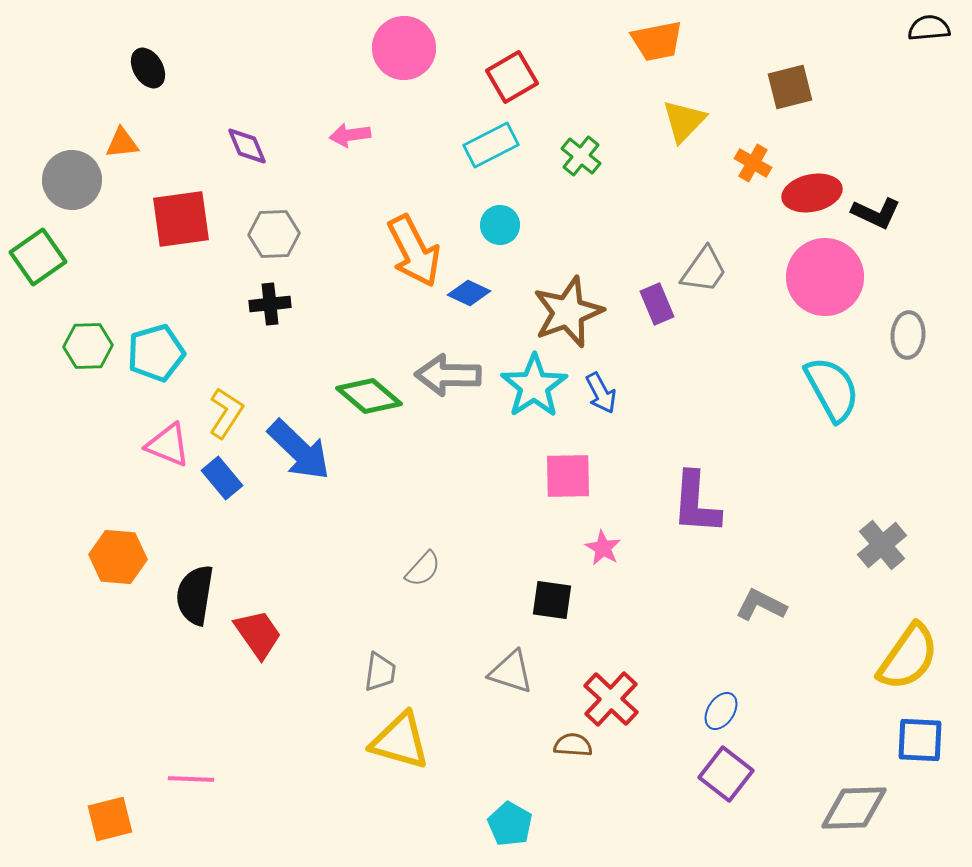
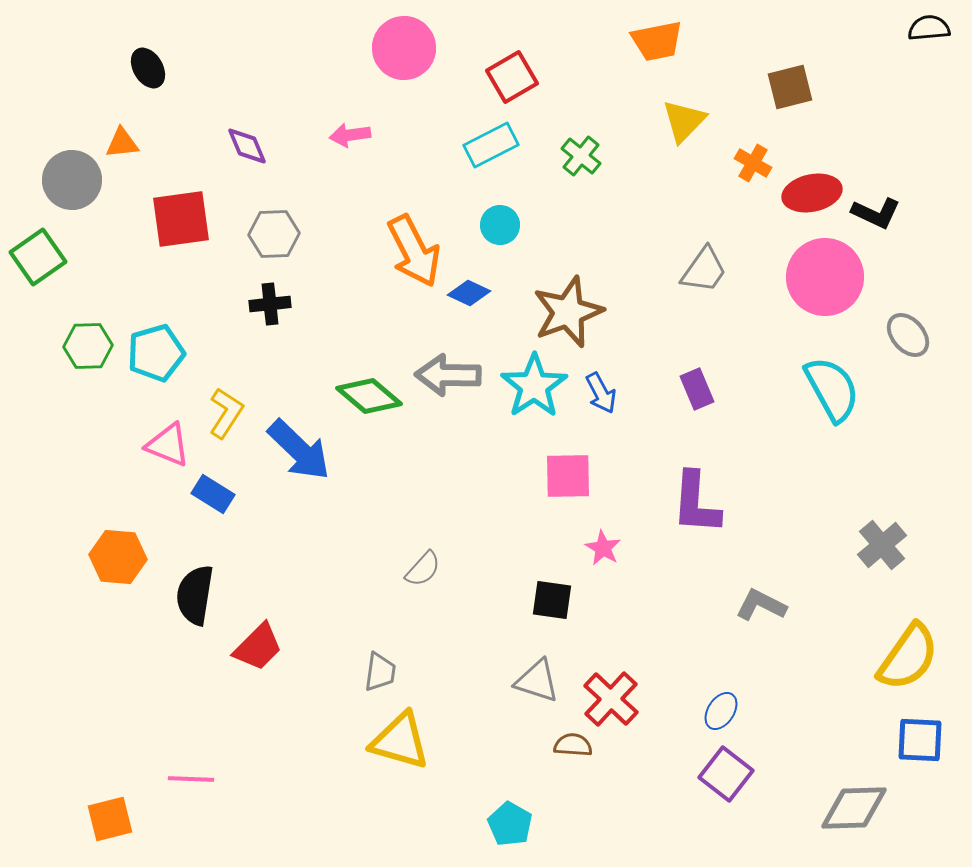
purple rectangle at (657, 304): moved 40 px right, 85 px down
gray ellipse at (908, 335): rotated 45 degrees counterclockwise
blue rectangle at (222, 478): moved 9 px left, 16 px down; rotated 18 degrees counterclockwise
red trapezoid at (258, 634): moved 13 px down; rotated 80 degrees clockwise
gray triangle at (511, 672): moved 26 px right, 9 px down
